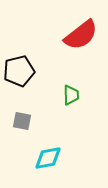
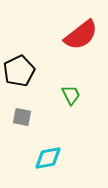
black pentagon: rotated 12 degrees counterclockwise
green trapezoid: rotated 25 degrees counterclockwise
gray square: moved 4 px up
